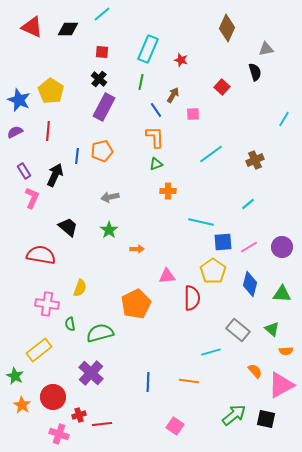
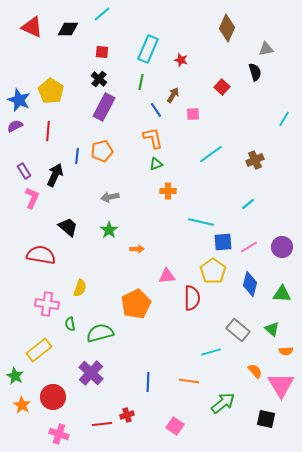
purple semicircle at (15, 132): moved 6 px up
orange L-shape at (155, 137): moved 2 px left, 1 px down; rotated 10 degrees counterclockwise
pink triangle at (281, 385): rotated 32 degrees counterclockwise
red cross at (79, 415): moved 48 px right
green arrow at (234, 415): moved 11 px left, 12 px up
